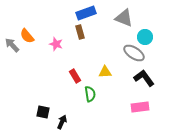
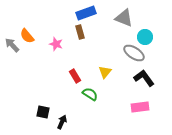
yellow triangle: rotated 48 degrees counterclockwise
green semicircle: rotated 49 degrees counterclockwise
